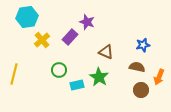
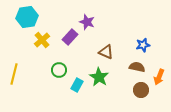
cyan rectangle: rotated 48 degrees counterclockwise
